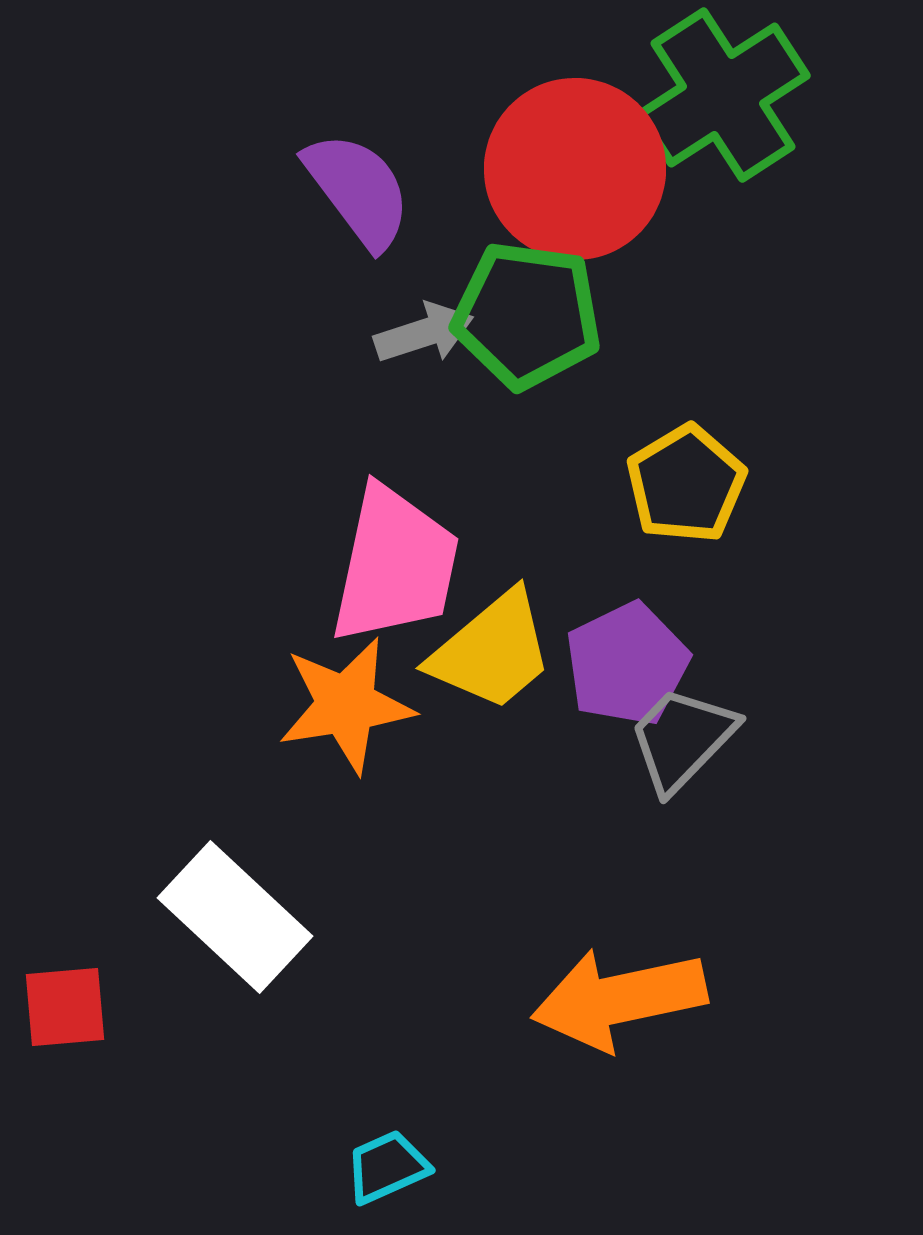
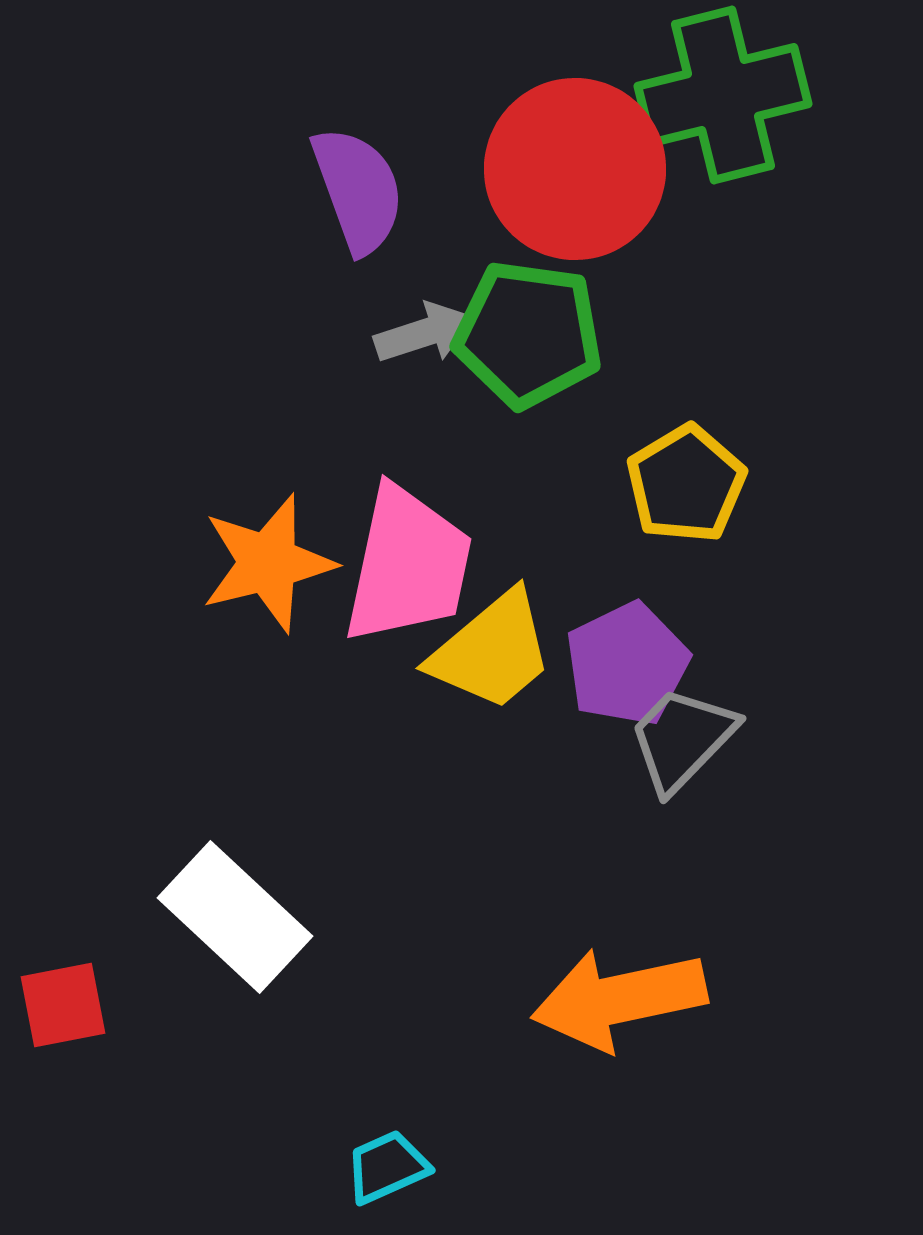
green cross: rotated 19 degrees clockwise
purple semicircle: rotated 17 degrees clockwise
green pentagon: moved 1 px right, 19 px down
pink trapezoid: moved 13 px right
orange star: moved 78 px left, 142 px up; rotated 5 degrees counterclockwise
red square: moved 2 px left, 2 px up; rotated 6 degrees counterclockwise
